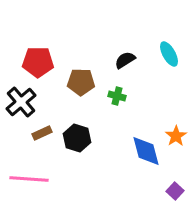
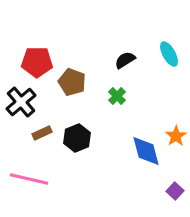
red pentagon: moved 1 px left
brown pentagon: moved 9 px left; rotated 20 degrees clockwise
green cross: rotated 30 degrees clockwise
black hexagon: rotated 20 degrees clockwise
pink line: rotated 9 degrees clockwise
